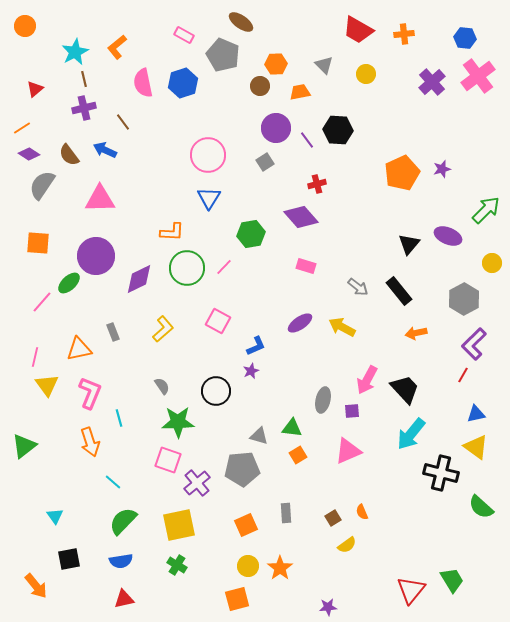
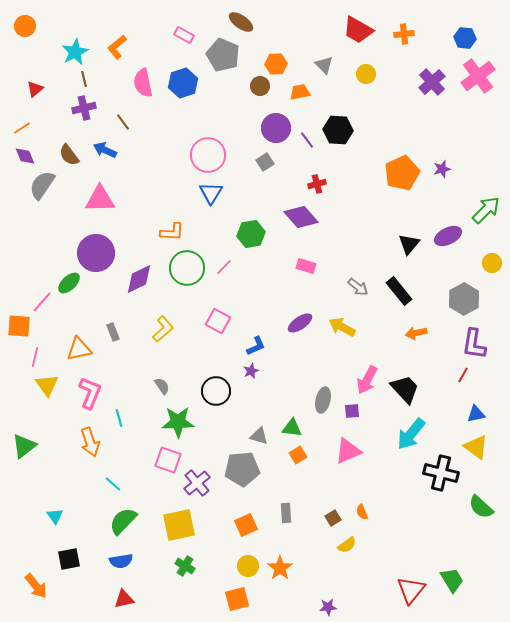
purple diamond at (29, 154): moved 4 px left, 2 px down; rotated 35 degrees clockwise
blue triangle at (209, 198): moved 2 px right, 5 px up
purple ellipse at (448, 236): rotated 48 degrees counterclockwise
orange square at (38, 243): moved 19 px left, 83 px down
purple circle at (96, 256): moved 3 px up
purple L-shape at (474, 344): rotated 36 degrees counterclockwise
cyan line at (113, 482): moved 2 px down
green cross at (177, 565): moved 8 px right, 1 px down
